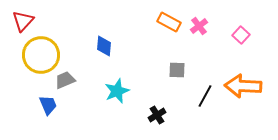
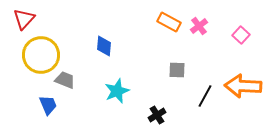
red triangle: moved 1 px right, 2 px up
gray trapezoid: rotated 45 degrees clockwise
